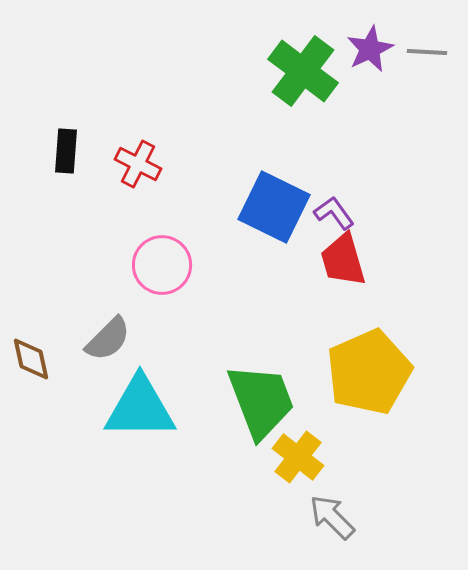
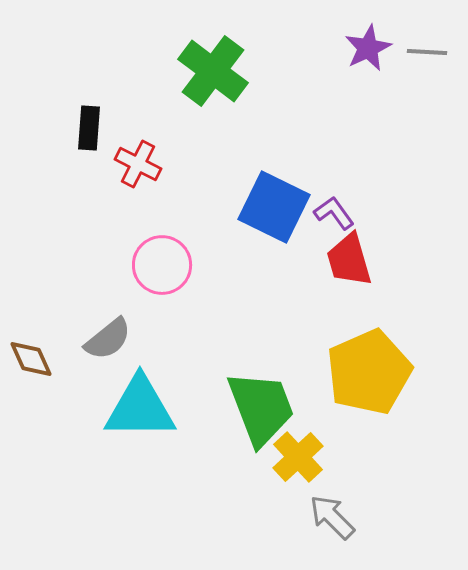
purple star: moved 2 px left, 1 px up
green cross: moved 90 px left
black rectangle: moved 23 px right, 23 px up
red trapezoid: moved 6 px right
gray semicircle: rotated 6 degrees clockwise
brown diamond: rotated 12 degrees counterclockwise
green trapezoid: moved 7 px down
yellow cross: rotated 9 degrees clockwise
